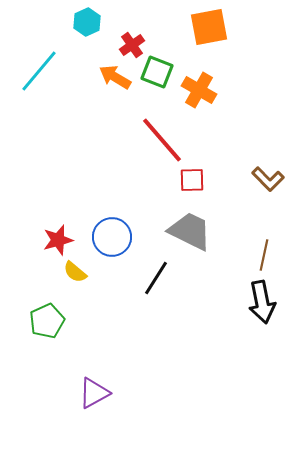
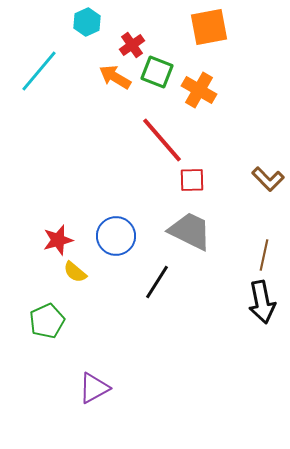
blue circle: moved 4 px right, 1 px up
black line: moved 1 px right, 4 px down
purple triangle: moved 5 px up
